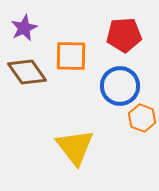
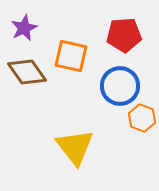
orange square: rotated 12 degrees clockwise
